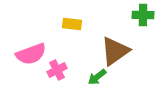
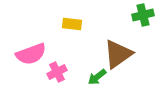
green cross: rotated 15 degrees counterclockwise
brown triangle: moved 3 px right, 3 px down
pink cross: moved 2 px down
